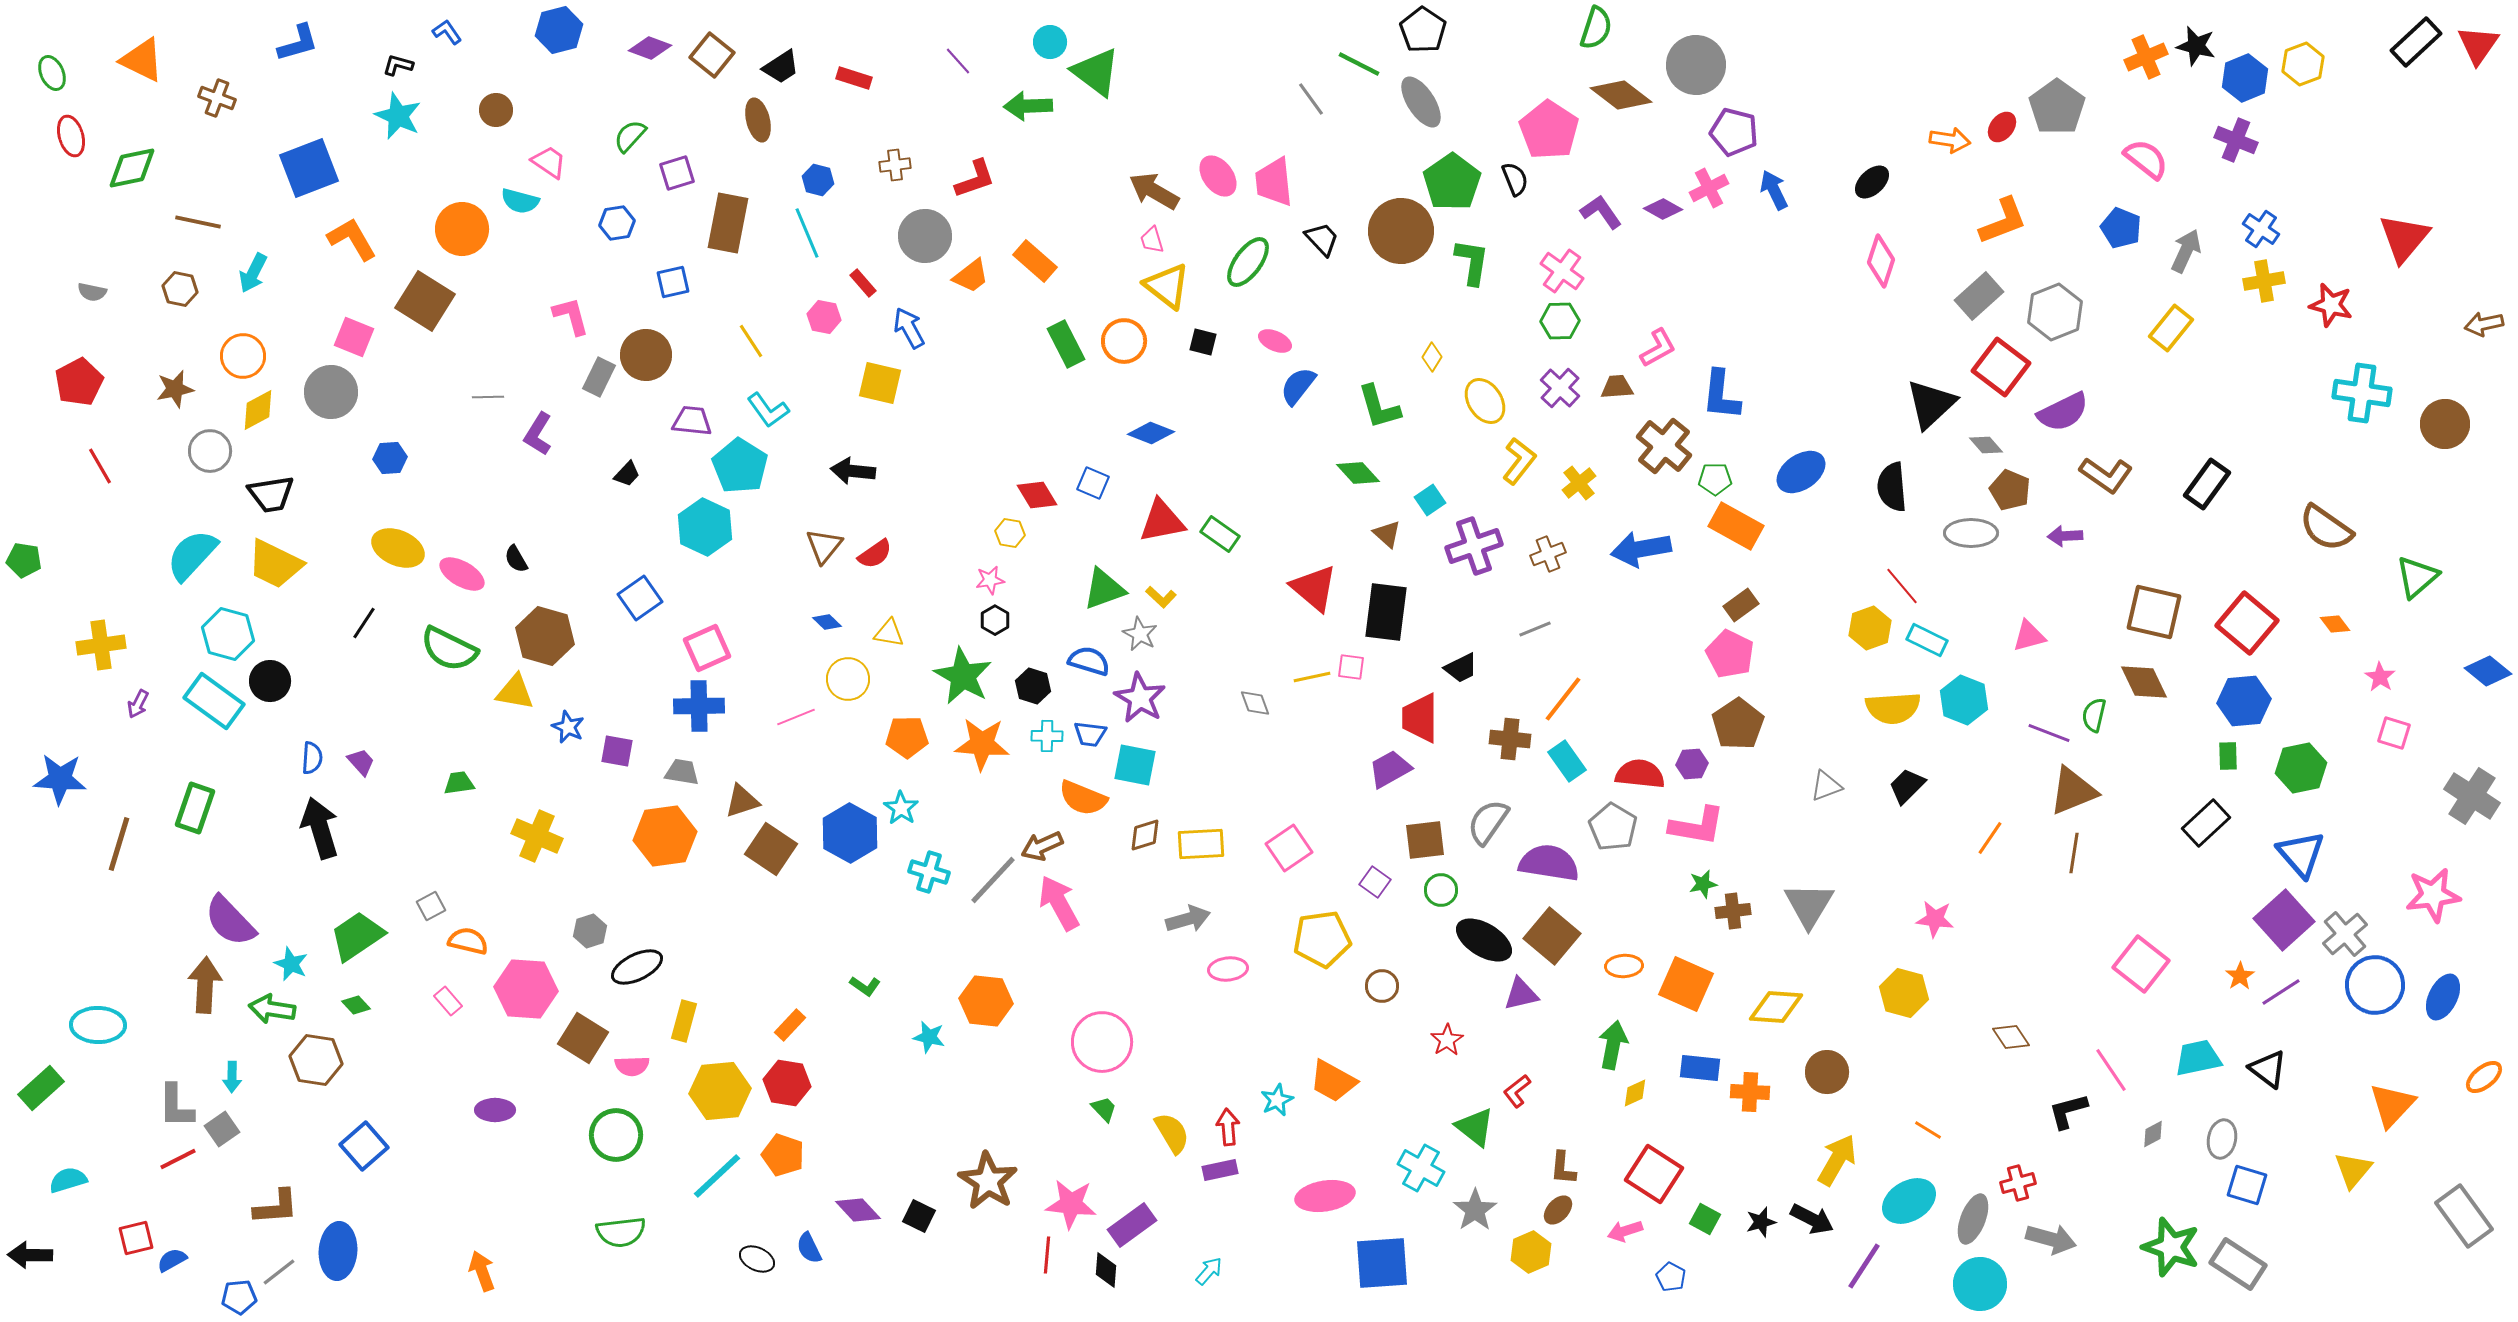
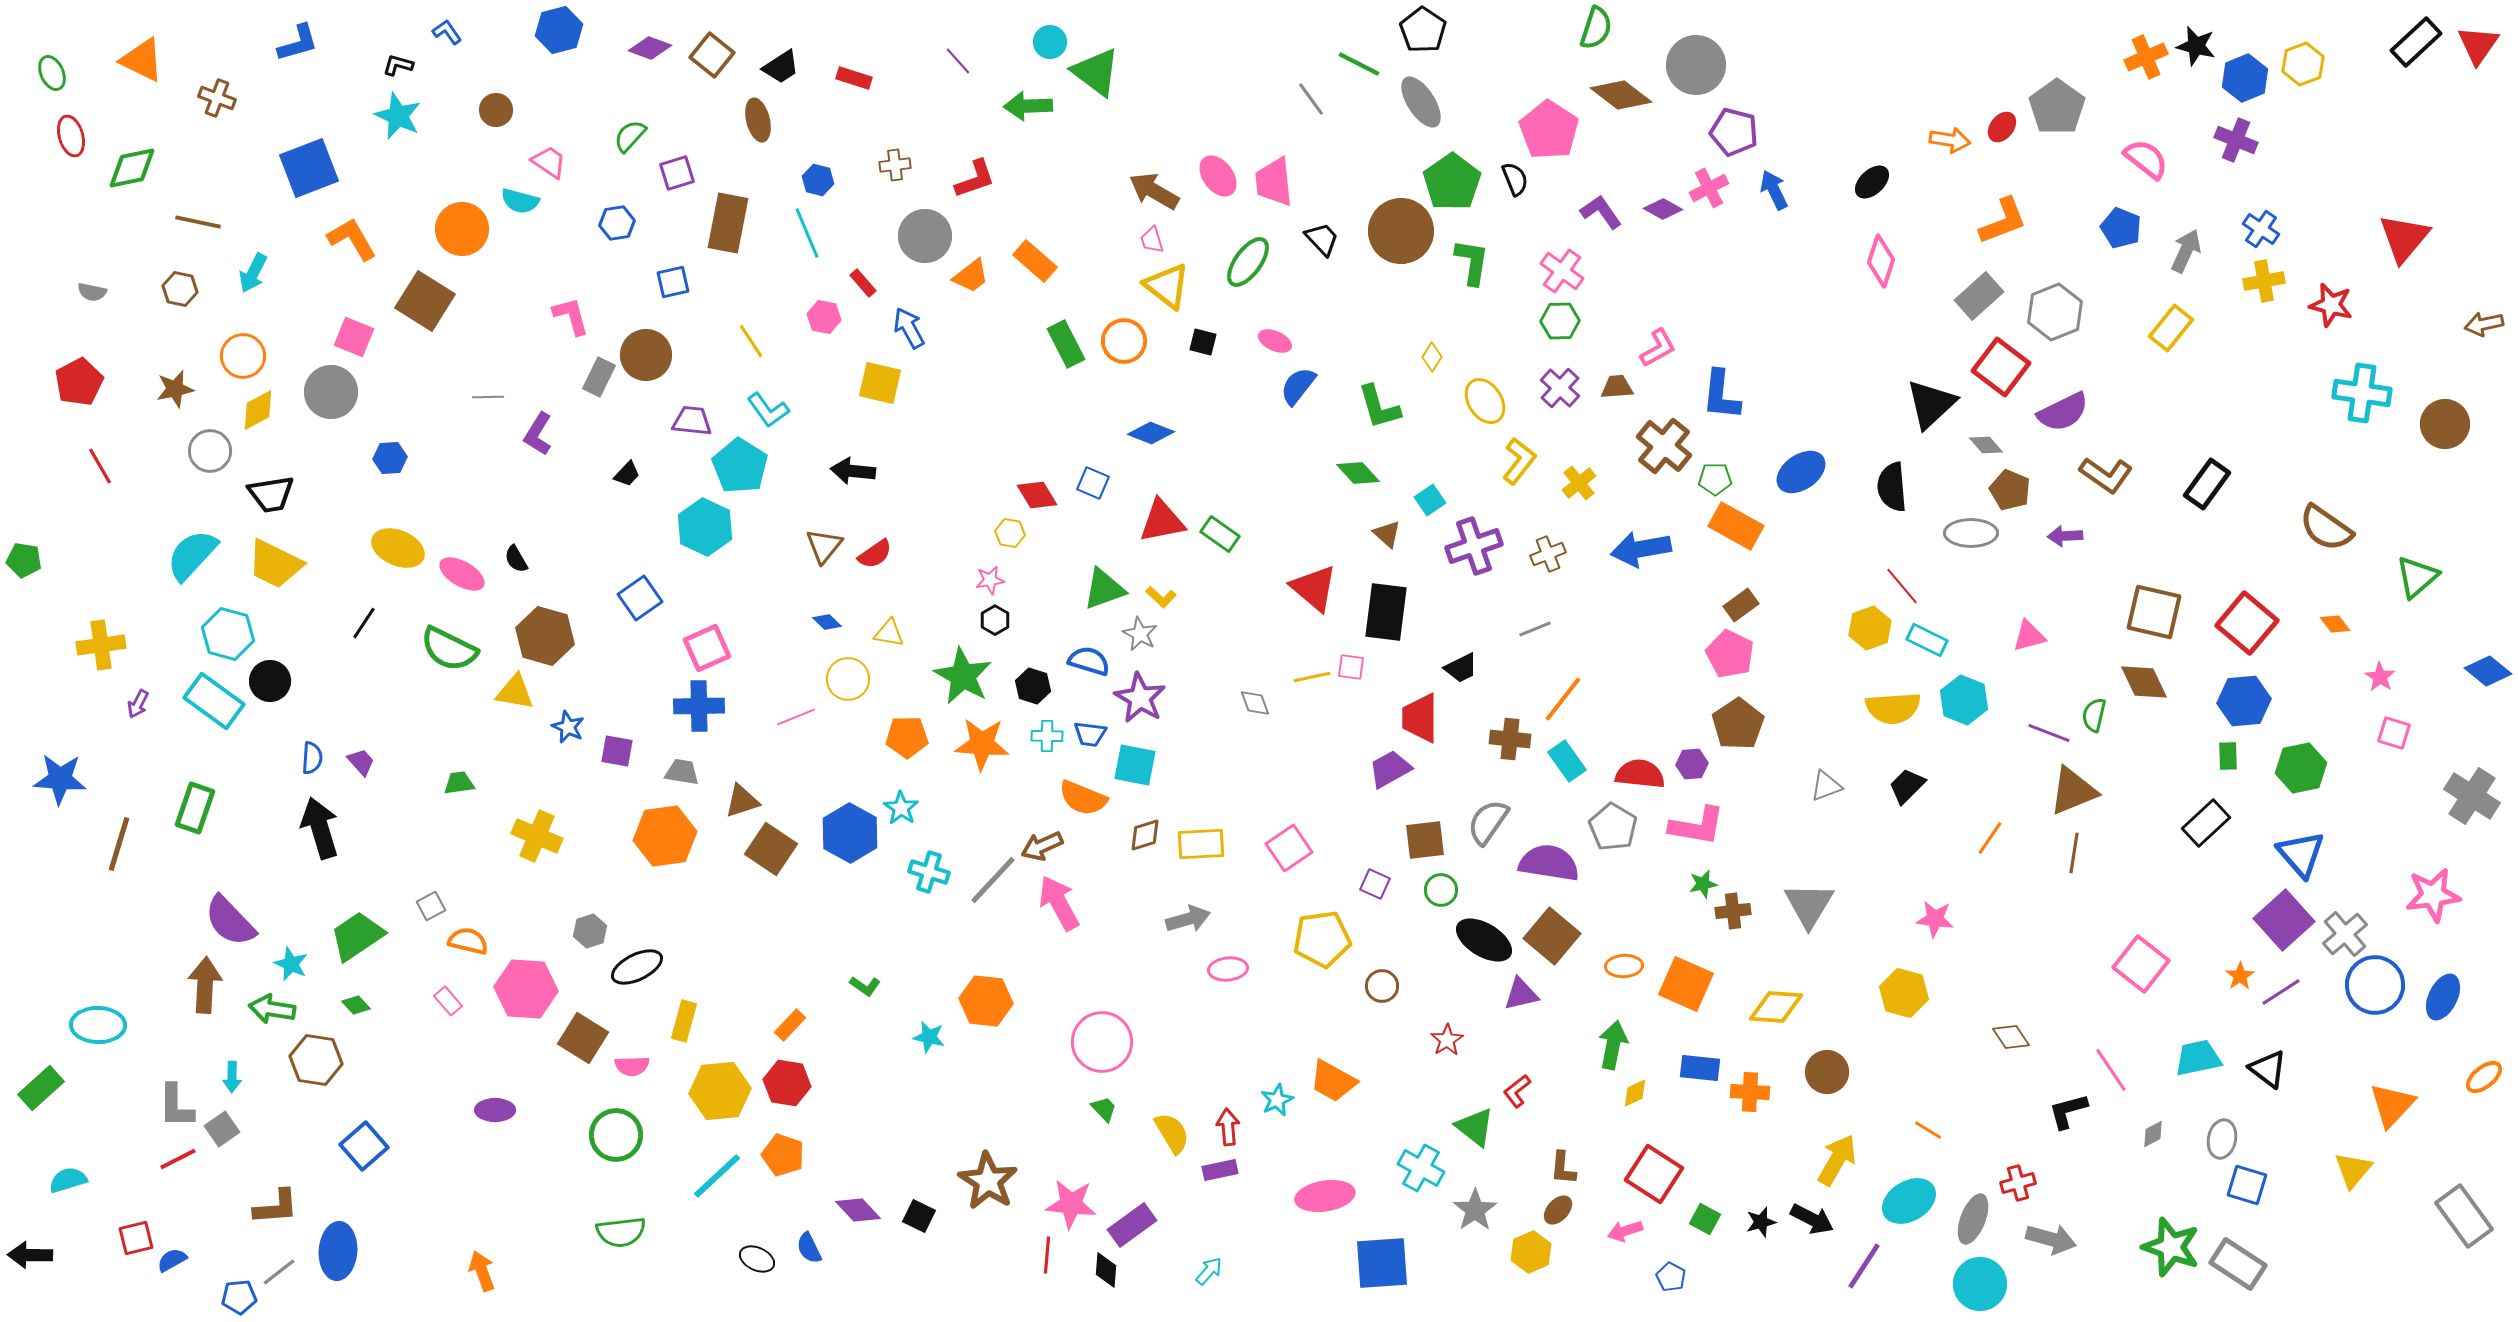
purple square at (1375, 882): moved 2 px down; rotated 12 degrees counterclockwise
